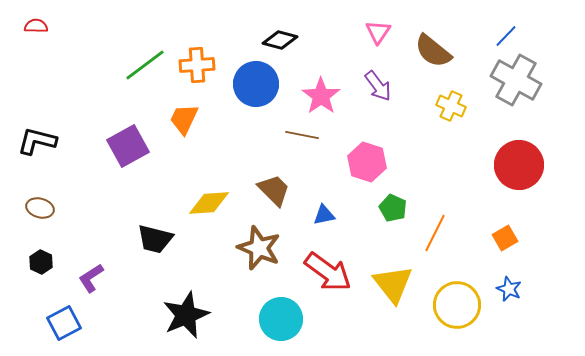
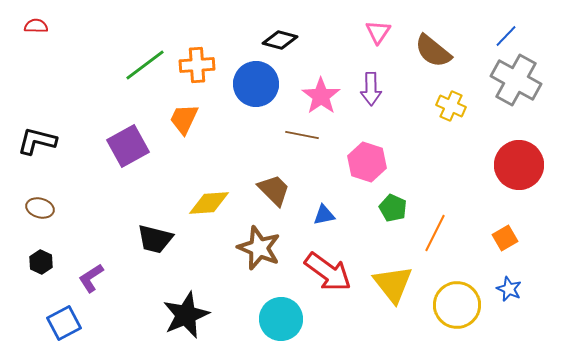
purple arrow: moved 7 px left, 3 px down; rotated 36 degrees clockwise
